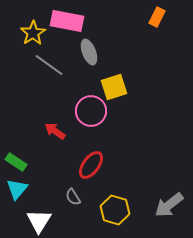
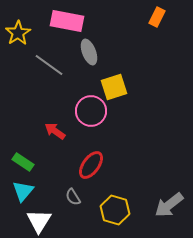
yellow star: moved 15 px left
green rectangle: moved 7 px right
cyan triangle: moved 6 px right, 2 px down
